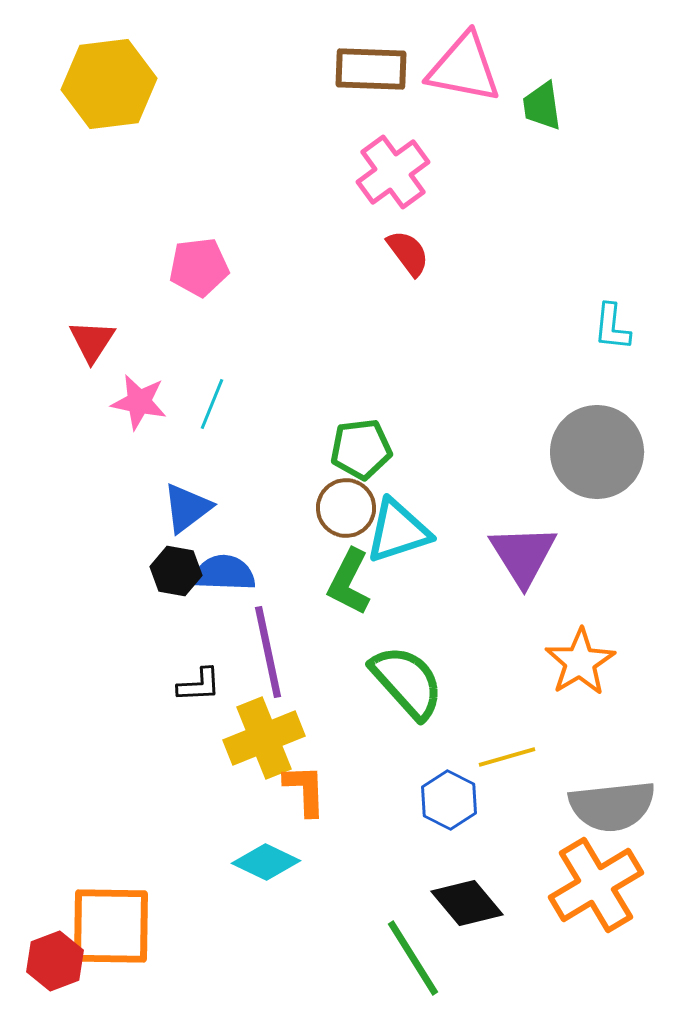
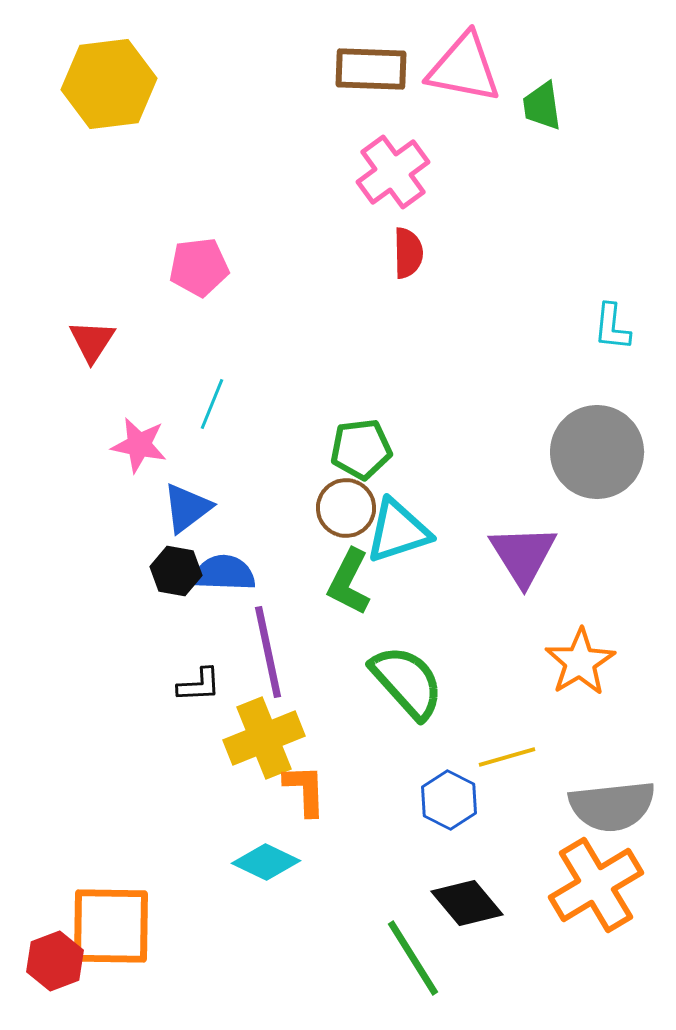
red semicircle: rotated 36 degrees clockwise
pink star: moved 43 px down
